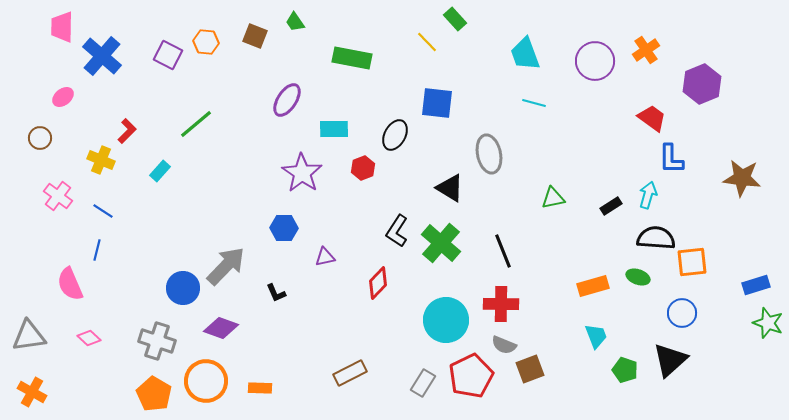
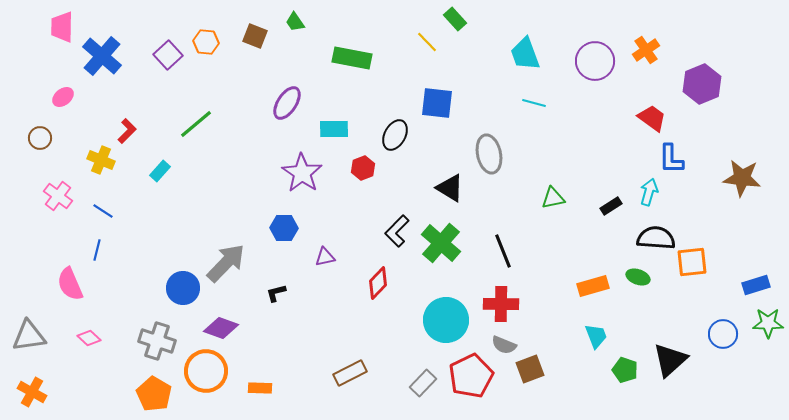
purple square at (168, 55): rotated 20 degrees clockwise
purple ellipse at (287, 100): moved 3 px down
cyan arrow at (648, 195): moved 1 px right, 3 px up
black L-shape at (397, 231): rotated 12 degrees clockwise
gray arrow at (226, 266): moved 3 px up
black L-shape at (276, 293): rotated 100 degrees clockwise
blue circle at (682, 313): moved 41 px right, 21 px down
green star at (768, 323): rotated 20 degrees counterclockwise
orange circle at (206, 381): moved 10 px up
gray rectangle at (423, 383): rotated 12 degrees clockwise
